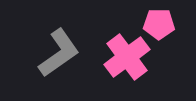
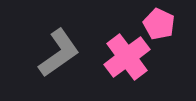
pink pentagon: rotated 24 degrees clockwise
